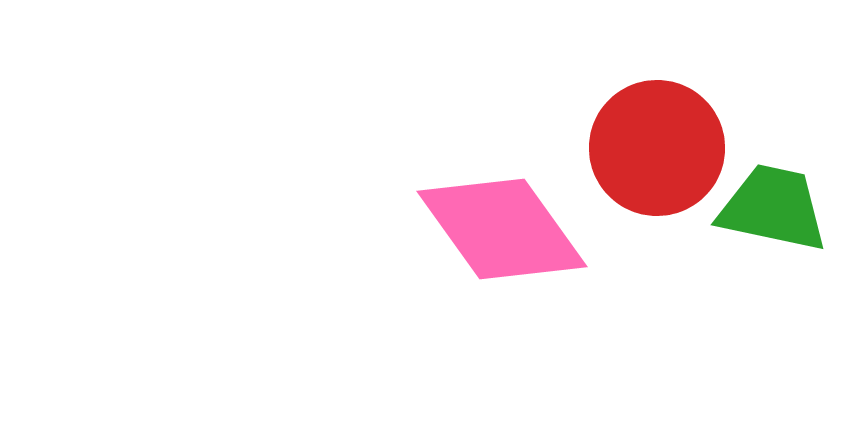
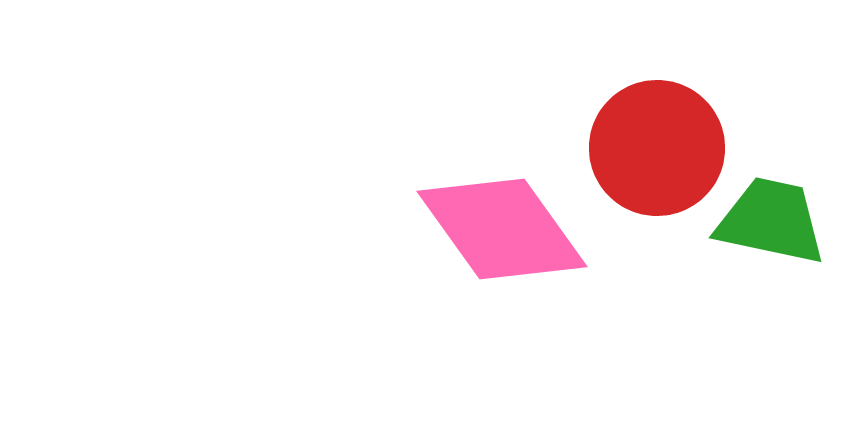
green trapezoid: moved 2 px left, 13 px down
